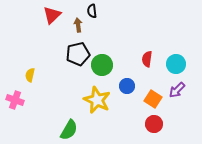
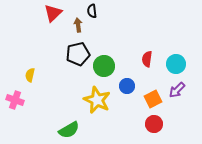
red triangle: moved 1 px right, 2 px up
green circle: moved 2 px right, 1 px down
orange square: rotated 30 degrees clockwise
green semicircle: rotated 30 degrees clockwise
